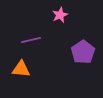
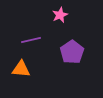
purple pentagon: moved 11 px left
